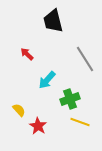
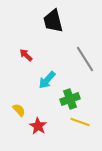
red arrow: moved 1 px left, 1 px down
